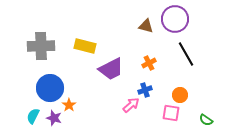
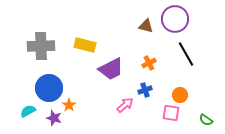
yellow rectangle: moved 1 px up
blue circle: moved 1 px left
pink arrow: moved 6 px left
cyan semicircle: moved 5 px left, 5 px up; rotated 35 degrees clockwise
